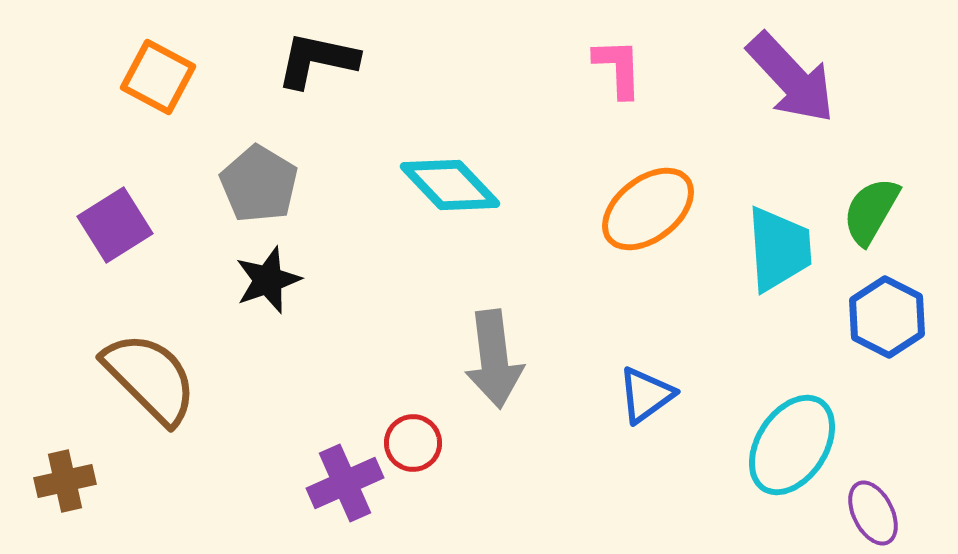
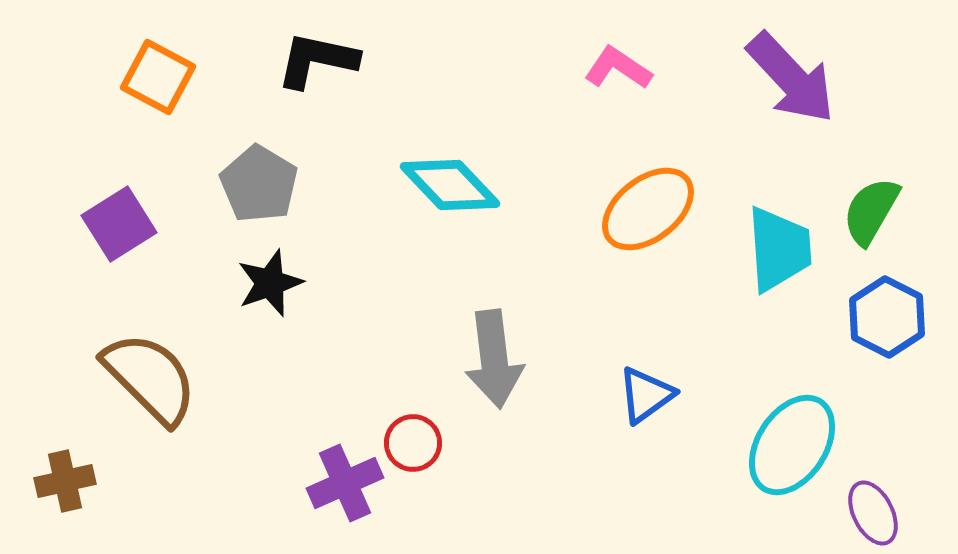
pink L-shape: rotated 54 degrees counterclockwise
purple square: moved 4 px right, 1 px up
black star: moved 2 px right, 3 px down
